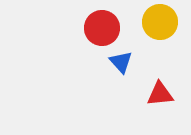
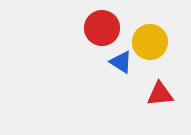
yellow circle: moved 10 px left, 20 px down
blue triangle: rotated 15 degrees counterclockwise
